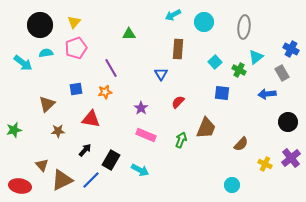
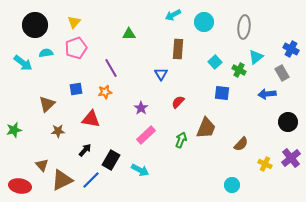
black circle at (40, 25): moved 5 px left
pink rectangle at (146, 135): rotated 66 degrees counterclockwise
